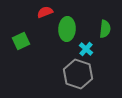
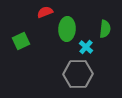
cyan cross: moved 2 px up
gray hexagon: rotated 20 degrees counterclockwise
